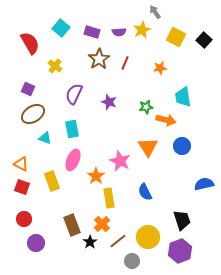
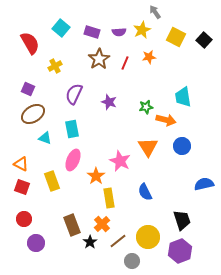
yellow cross at (55, 66): rotated 24 degrees clockwise
orange star at (160, 68): moved 11 px left, 11 px up
